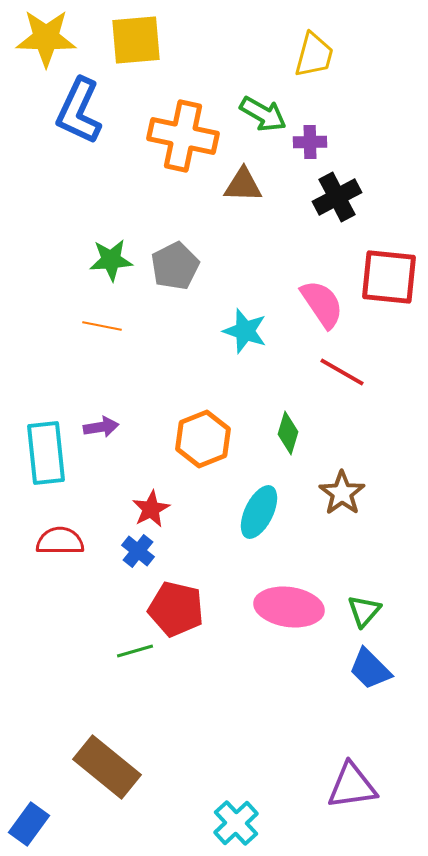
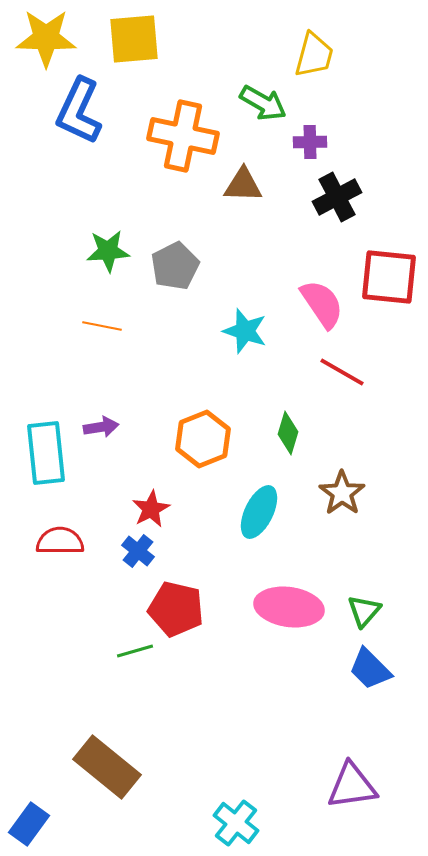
yellow square: moved 2 px left, 1 px up
green arrow: moved 11 px up
green star: moved 3 px left, 9 px up
cyan cross: rotated 9 degrees counterclockwise
